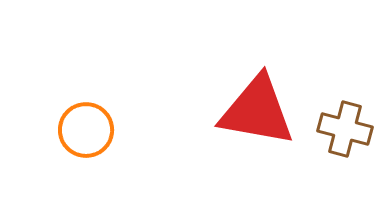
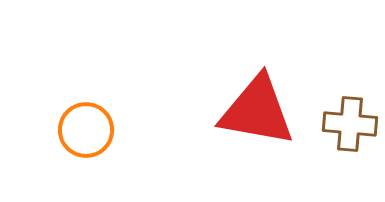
brown cross: moved 5 px right, 5 px up; rotated 10 degrees counterclockwise
